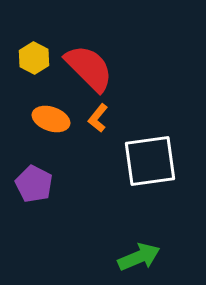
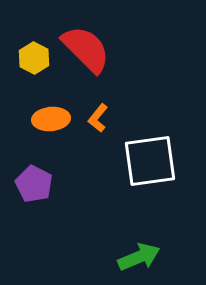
red semicircle: moved 3 px left, 19 px up
orange ellipse: rotated 24 degrees counterclockwise
